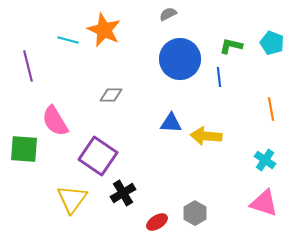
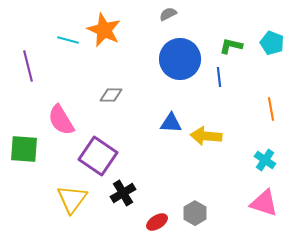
pink semicircle: moved 6 px right, 1 px up
